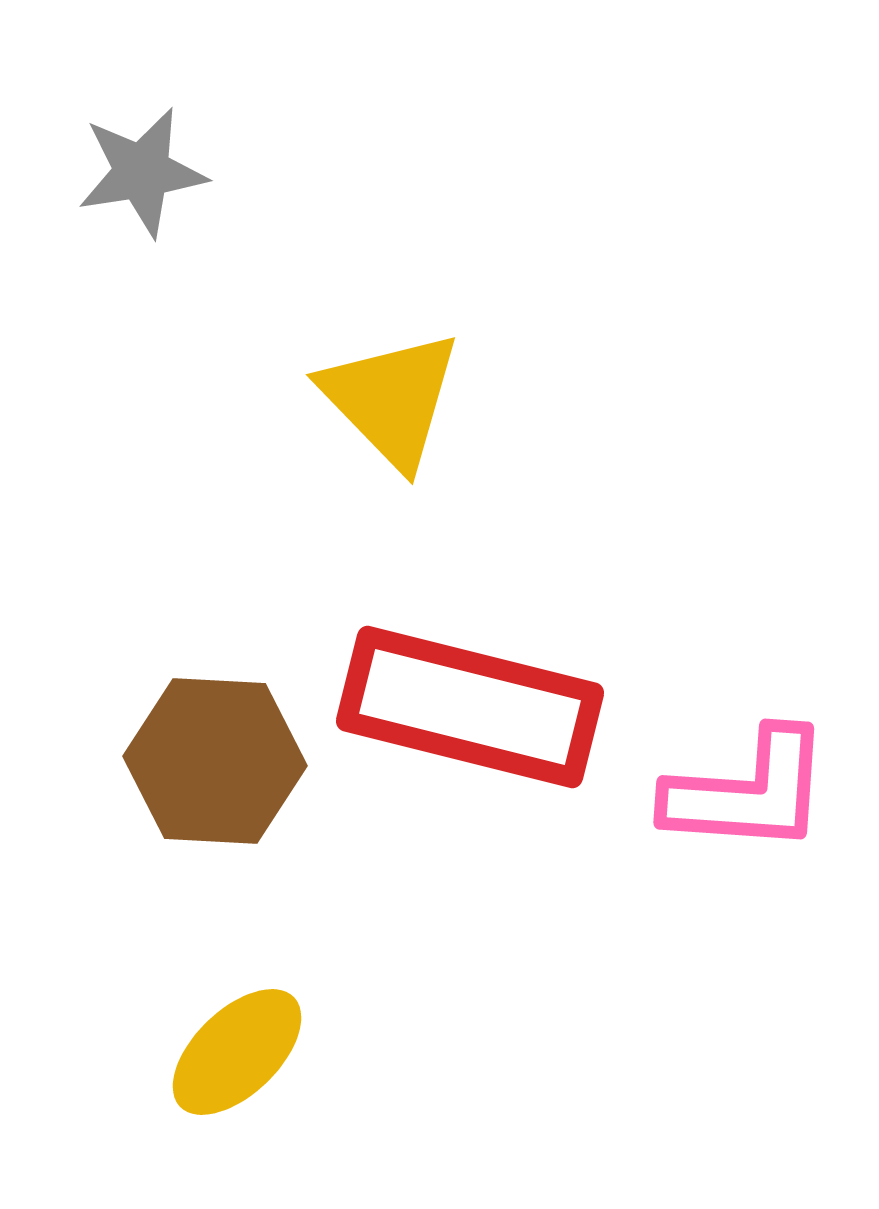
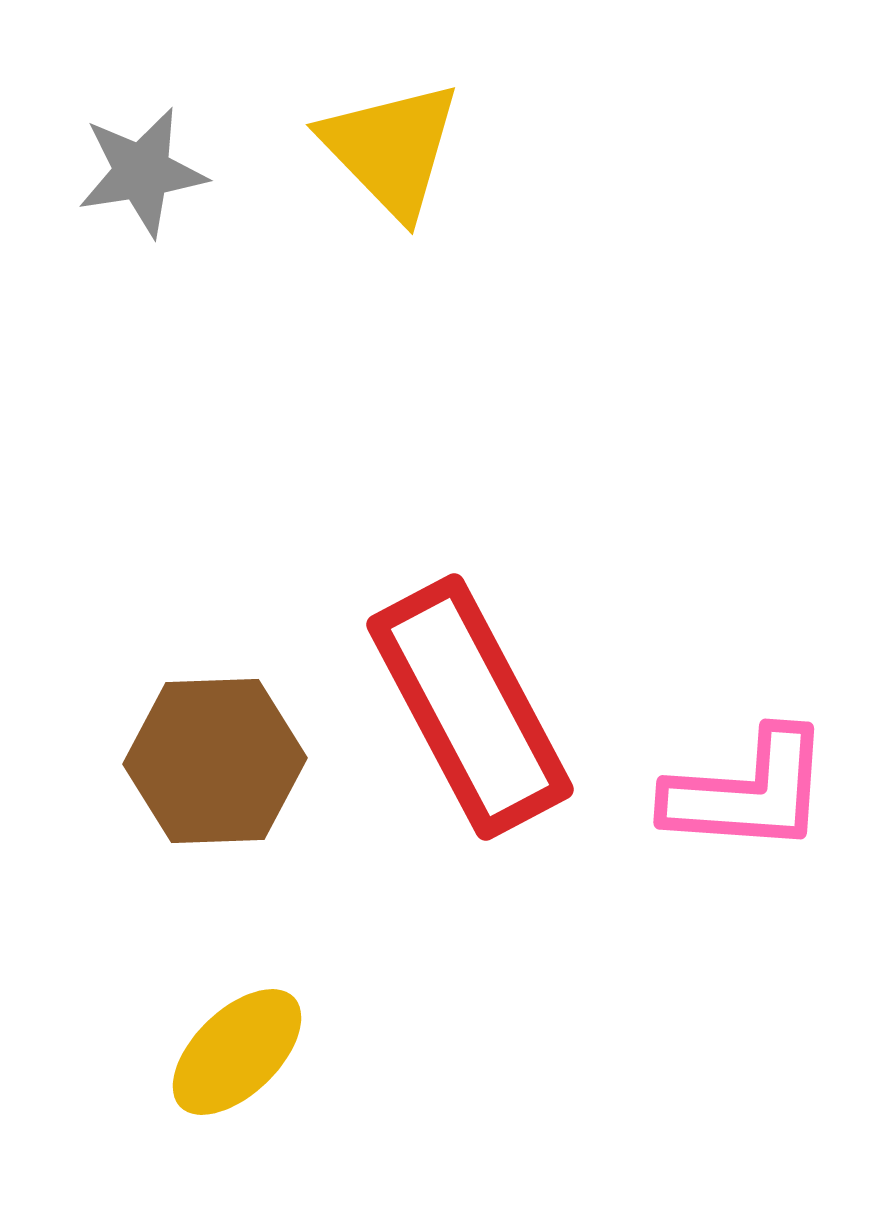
yellow triangle: moved 250 px up
red rectangle: rotated 48 degrees clockwise
brown hexagon: rotated 5 degrees counterclockwise
